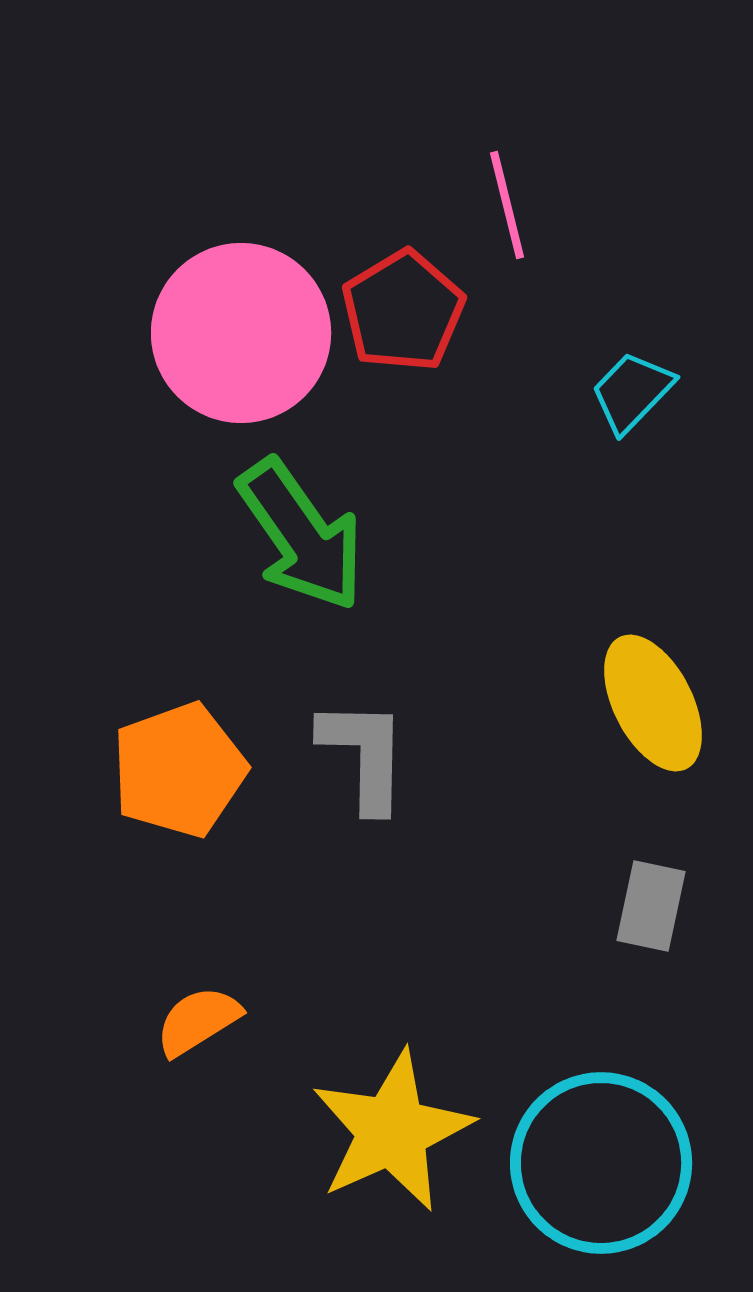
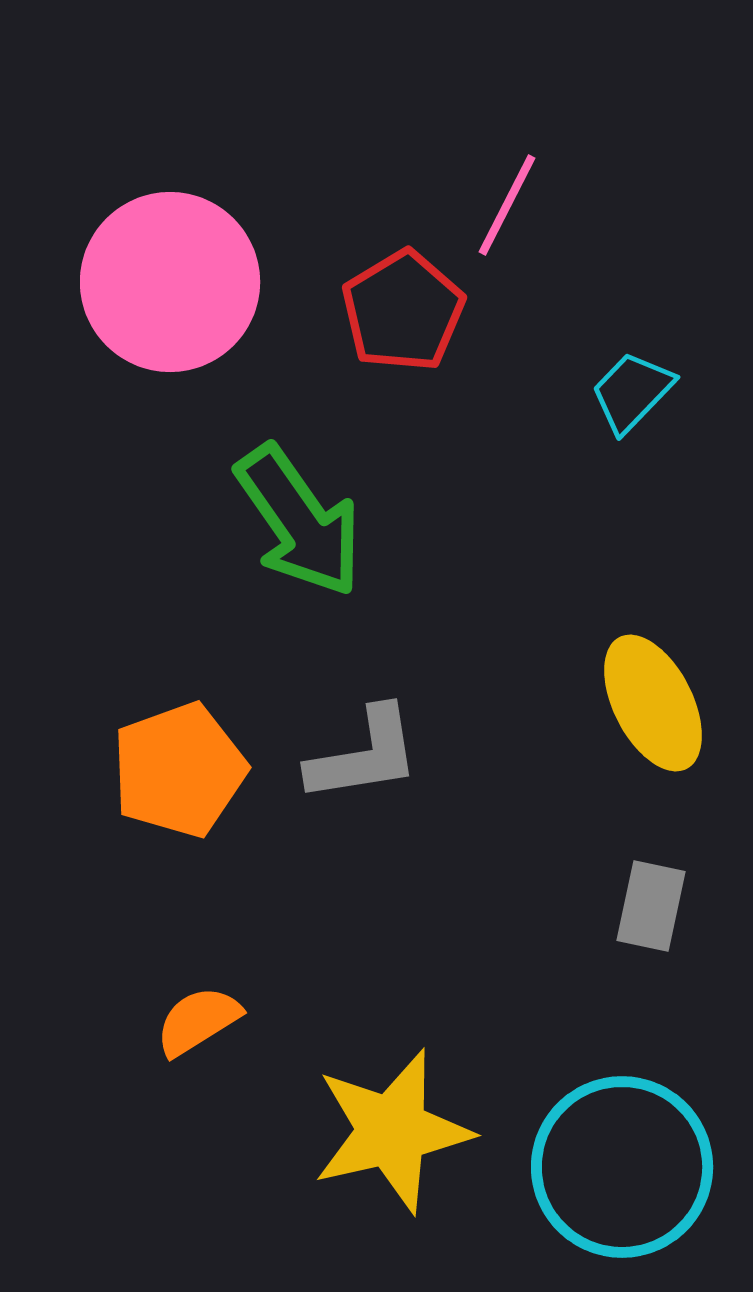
pink line: rotated 41 degrees clockwise
pink circle: moved 71 px left, 51 px up
green arrow: moved 2 px left, 14 px up
gray L-shape: rotated 80 degrees clockwise
yellow star: rotated 11 degrees clockwise
cyan circle: moved 21 px right, 4 px down
